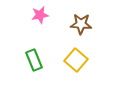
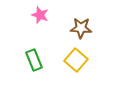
pink star: rotated 30 degrees clockwise
brown star: moved 4 px down
